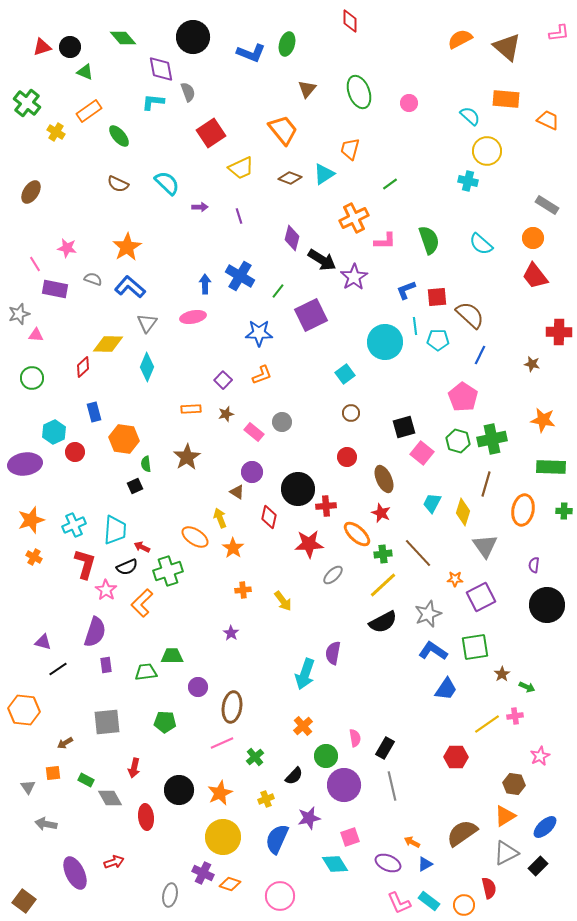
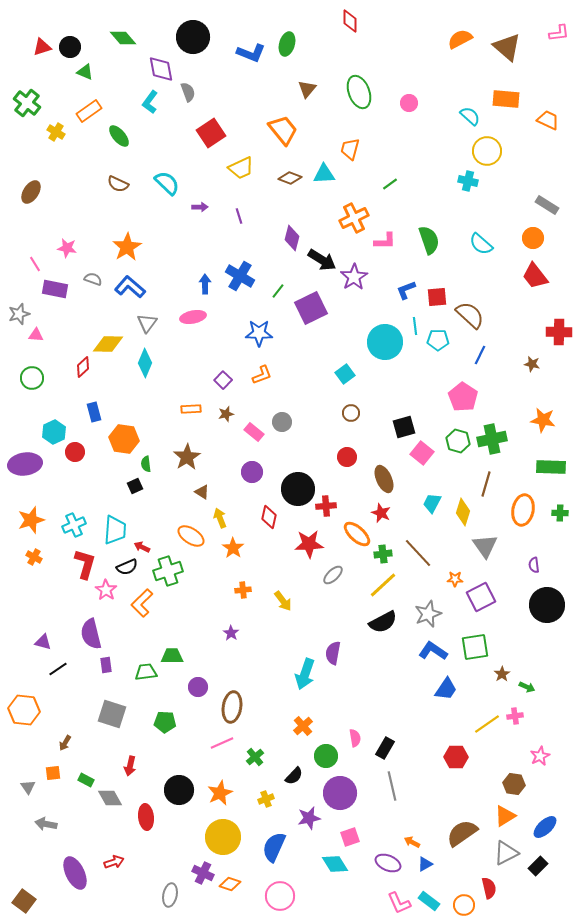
cyan L-shape at (153, 102): moved 3 px left; rotated 60 degrees counterclockwise
cyan triangle at (324, 174): rotated 30 degrees clockwise
purple square at (311, 315): moved 7 px up
cyan diamond at (147, 367): moved 2 px left, 4 px up
brown triangle at (237, 492): moved 35 px left
green cross at (564, 511): moved 4 px left, 2 px down
orange ellipse at (195, 537): moved 4 px left, 1 px up
purple semicircle at (534, 565): rotated 14 degrees counterclockwise
purple semicircle at (95, 632): moved 4 px left, 2 px down; rotated 148 degrees clockwise
gray square at (107, 722): moved 5 px right, 8 px up; rotated 24 degrees clockwise
brown arrow at (65, 743): rotated 28 degrees counterclockwise
red arrow at (134, 768): moved 4 px left, 2 px up
purple circle at (344, 785): moved 4 px left, 8 px down
blue semicircle at (277, 839): moved 3 px left, 8 px down
